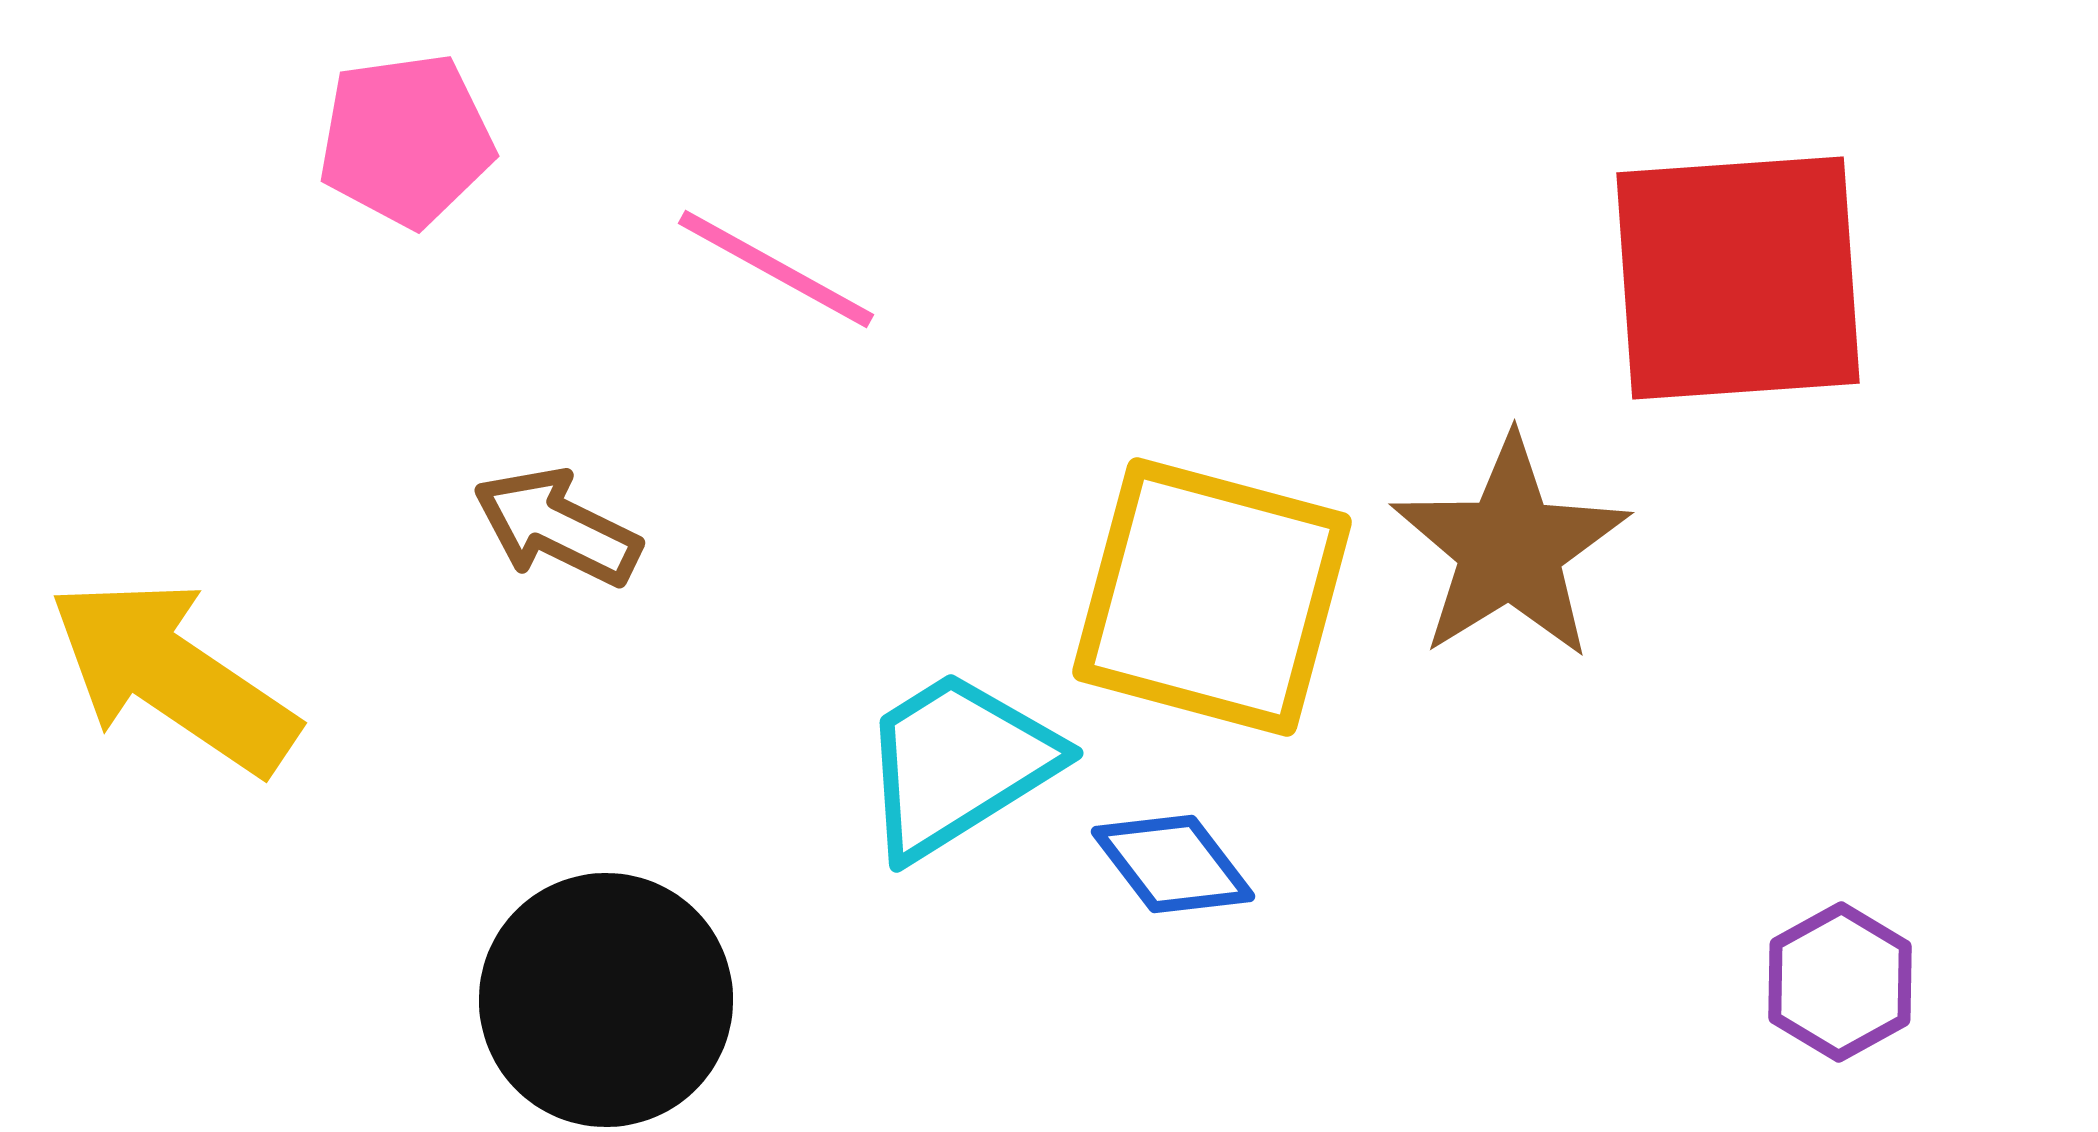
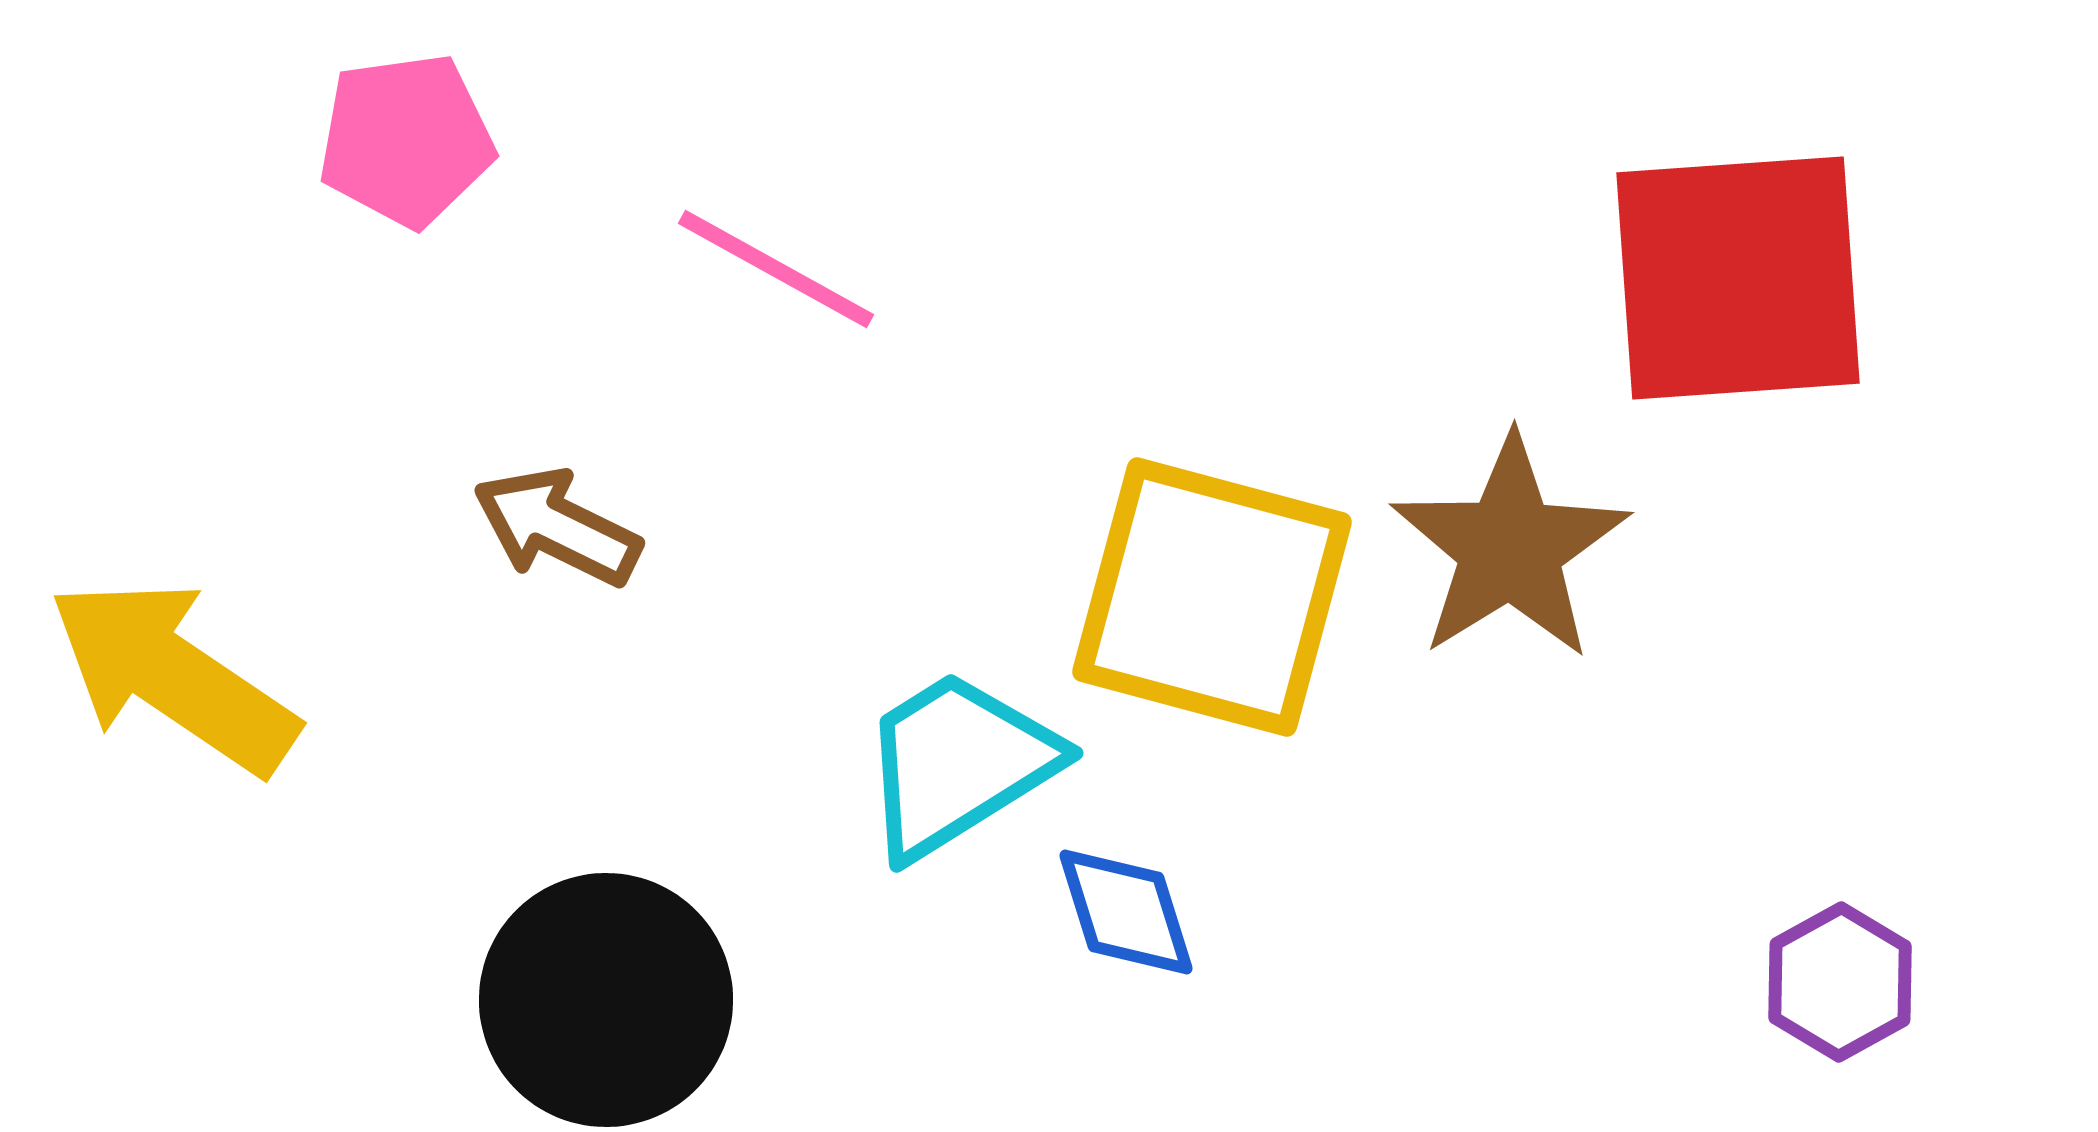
blue diamond: moved 47 px left, 48 px down; rotated 20 degrees clockwise
